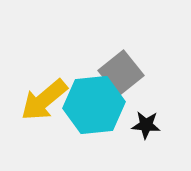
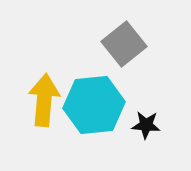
gray square: moved 3 px right, 29 px up
yellow arrow: rotated 135 degrees clockwise
